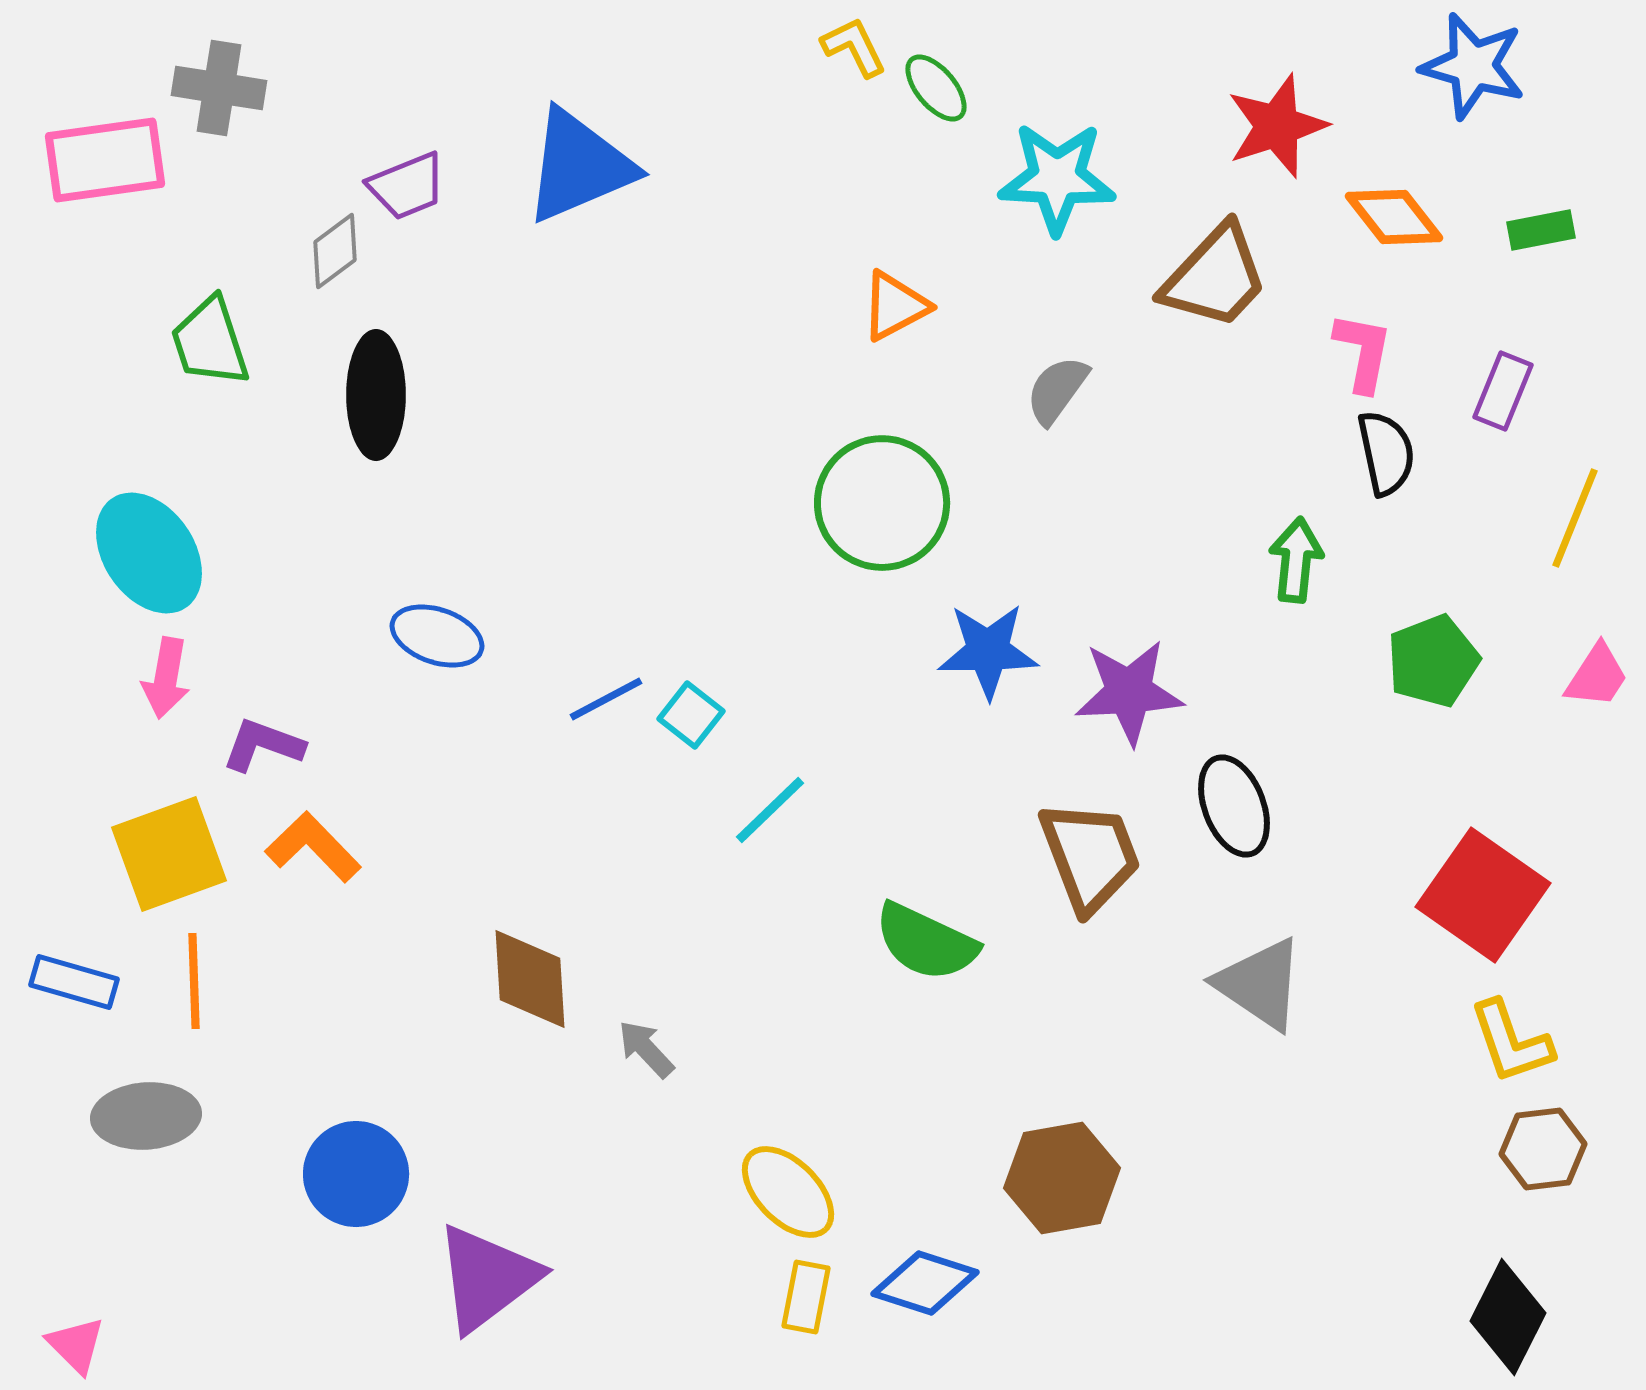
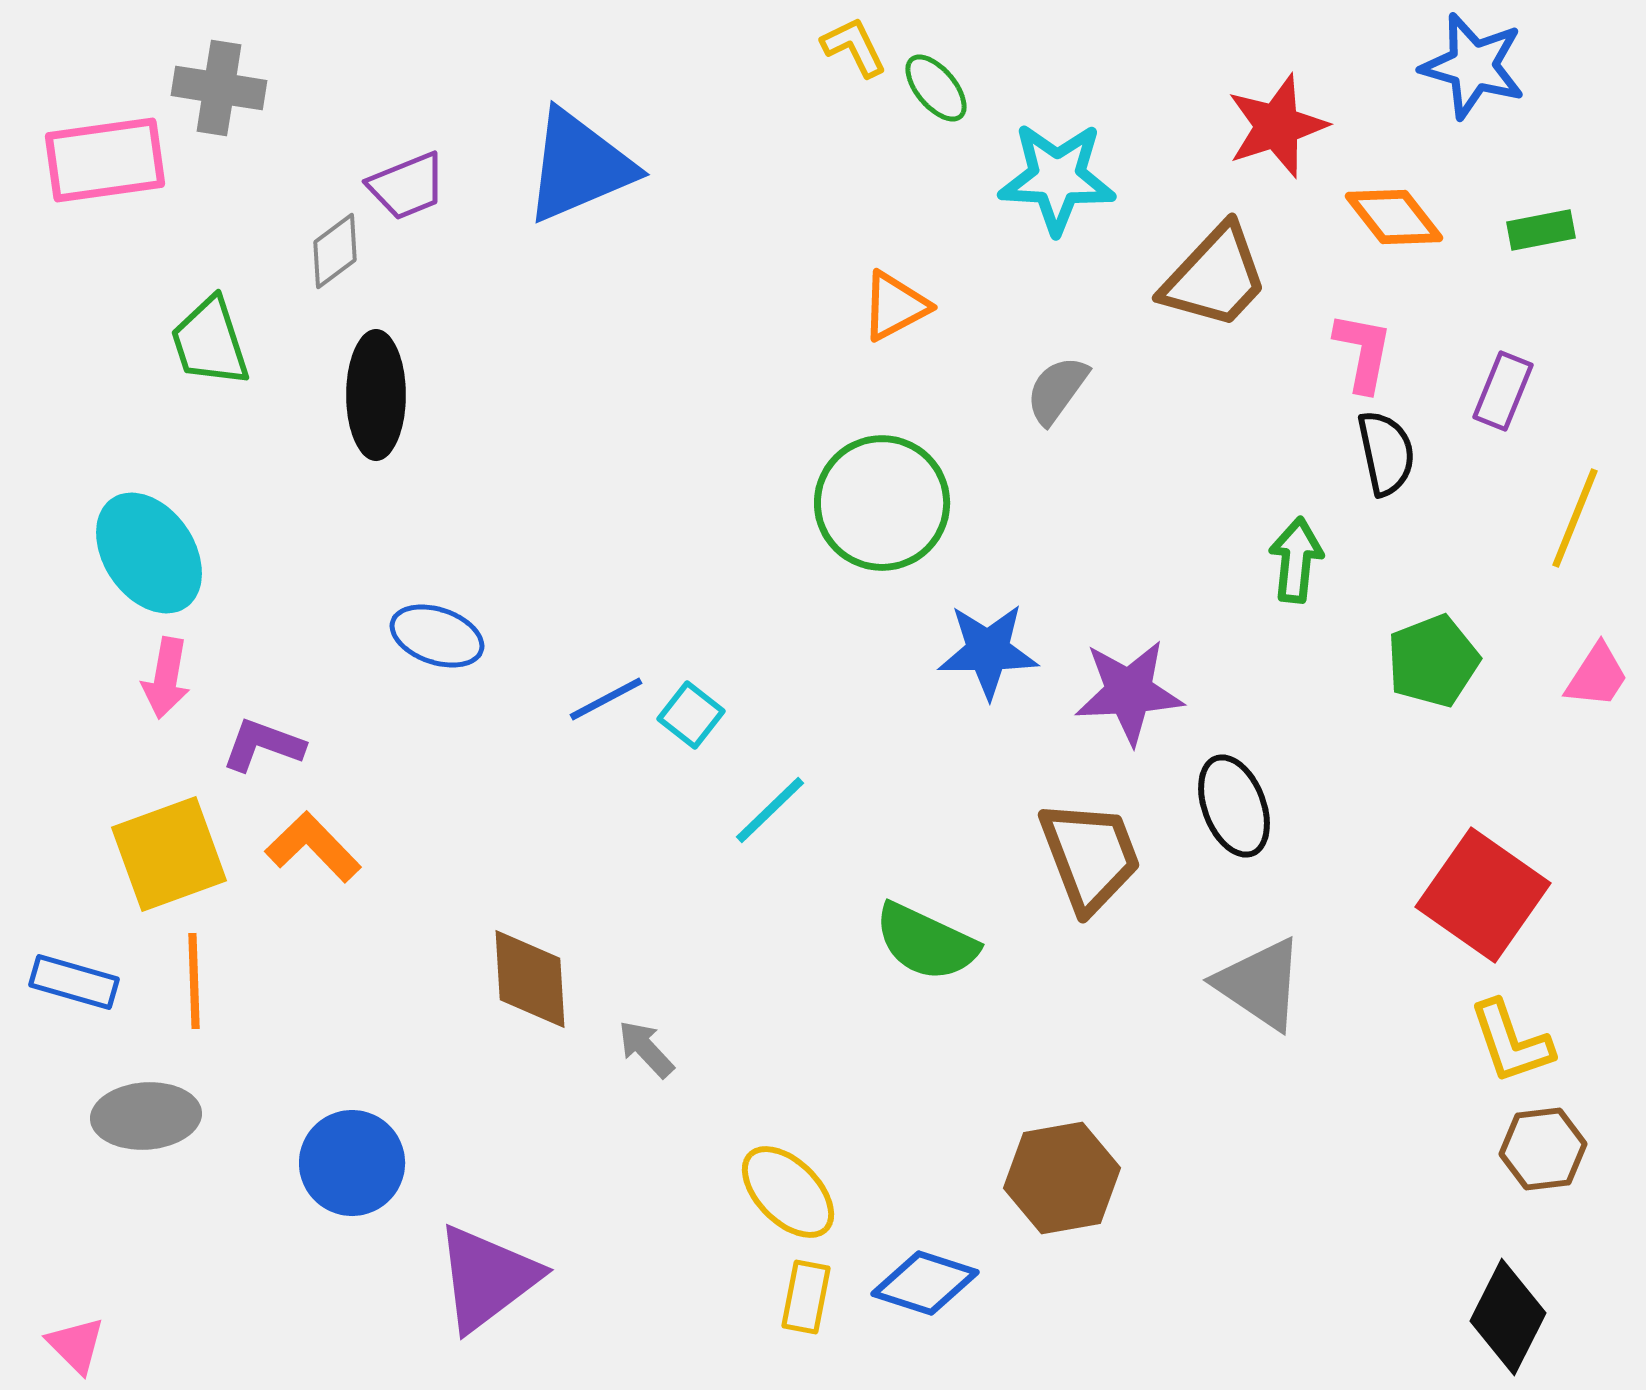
blue circle at (356, 1174): moved 4 px left, 11 px up
